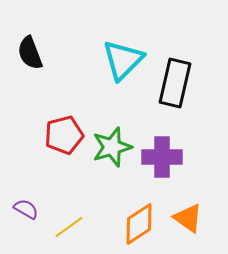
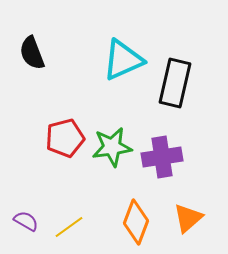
black semicircle: moved 2 px right
cyan triangle: rotated 21 degrees clockwise
red pentagon: moved 1 px right, 3 px down
green star: rotated 9 degrees clockwise
purple cross: rotated 9 degrees counterclockwise
purple semicircle: moved 12 px down
orange triangle: rotated 44 degrees clockwise
orange diamond: moved 3 px left, 2 px up; rotated 36 degrees counterclockwise
